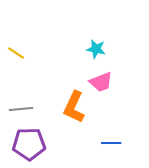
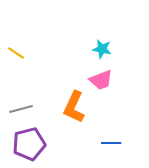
cyan star: moved 6 px right
pink trapezoid: moved 2 px up
gray line: rotated 10 degrees counterclockwise
purple pentagon: rotated 12 degrees counterclockwise
